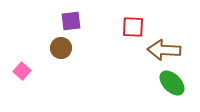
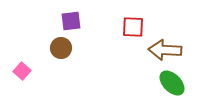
brown arrow: moved 1 px right
